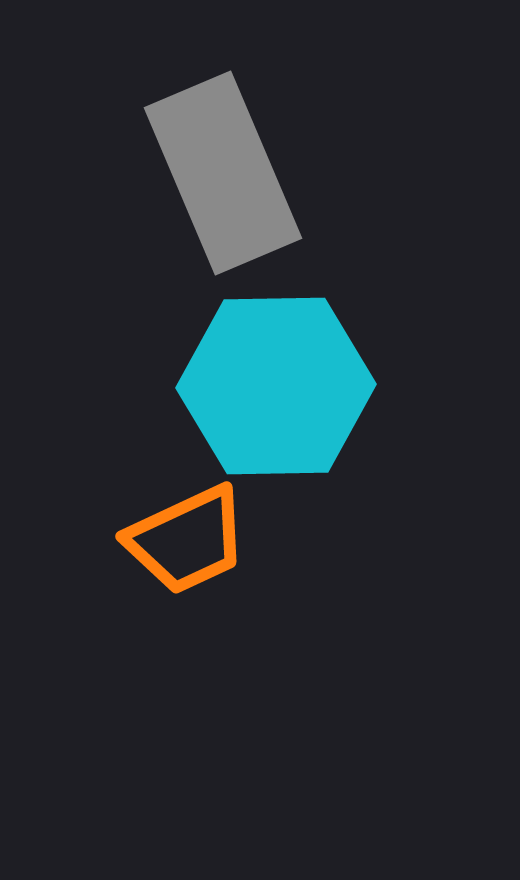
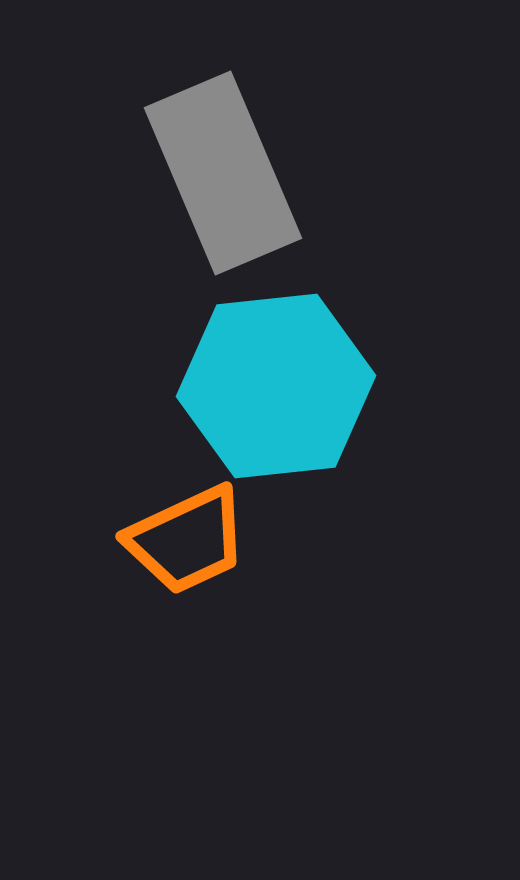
cyan hexagon: rotated 5 degrees counterclockwise
